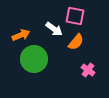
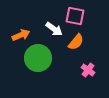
green circle: moved 4 px right, 1 px up
